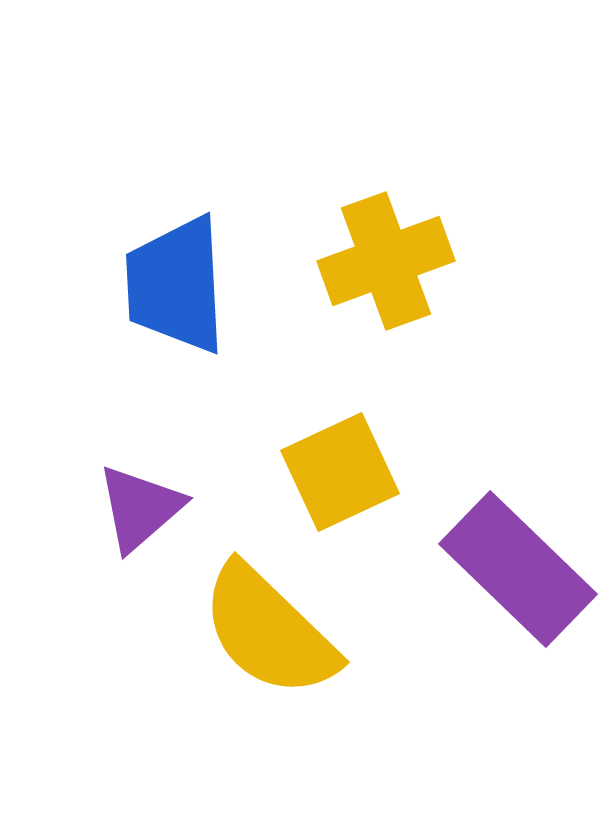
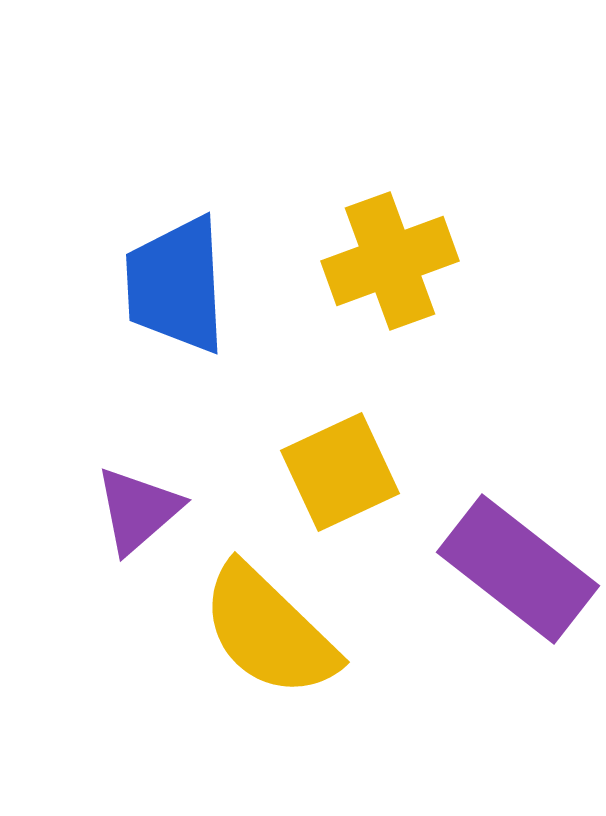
yellow cross: moved 4 px right
purple triangle: moved 2 px left, 2 px down
purple rectangle: rotated 6 degrees counterclockwise
